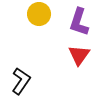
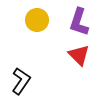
yellow circle: moved 2 px left, 6 px down
red triangle: rotated 20 degrees counterclockwise
